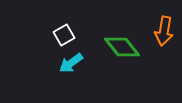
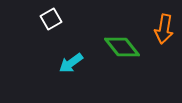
orange arrow: moved 2 px up
white square: moved 13 px left, 16 px up
